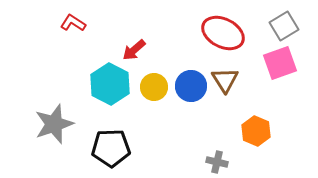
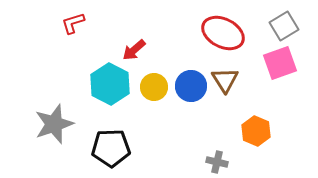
red L-shape: rotated 50 degrees counterclockwise
